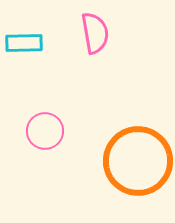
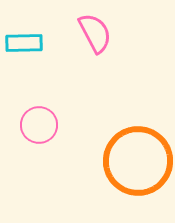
pink semicircle: rotated 18 degrees counterclockwise
pink circle: moved 6 px left, 6 px up
